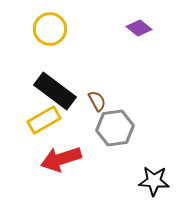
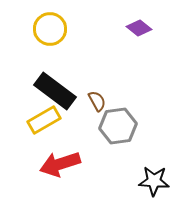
gray hexagon: moved 3 px right, 2 px up
red arrow: moved 1 px left, 5 px down
